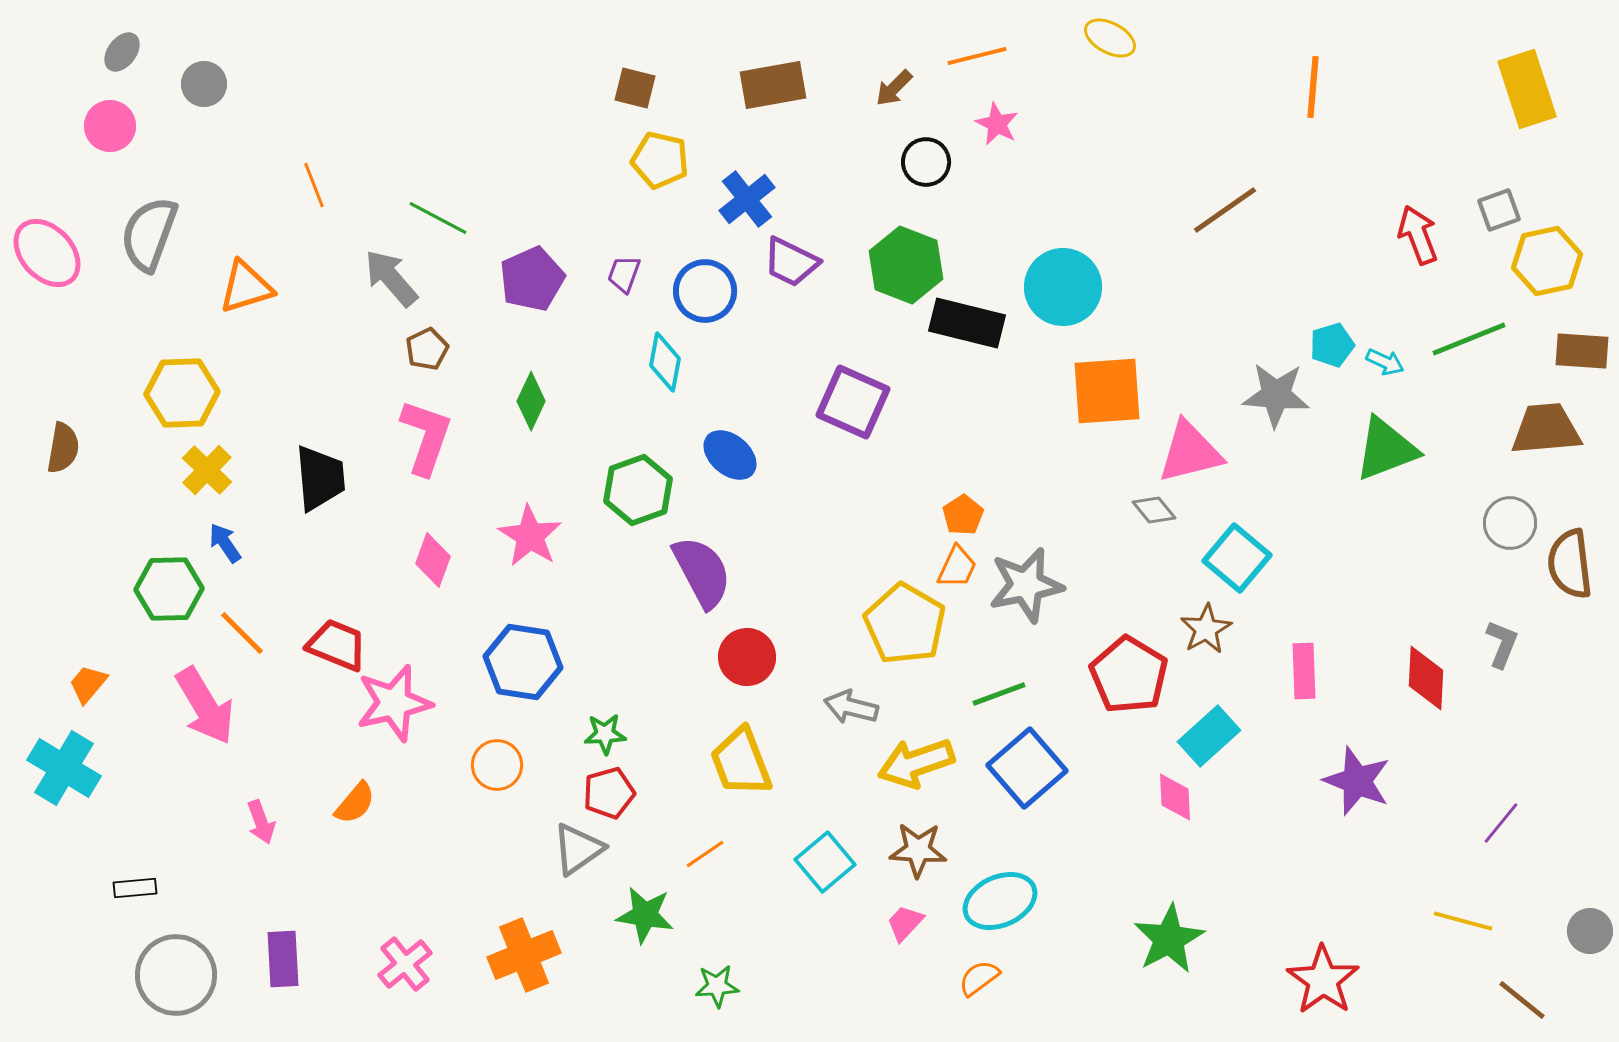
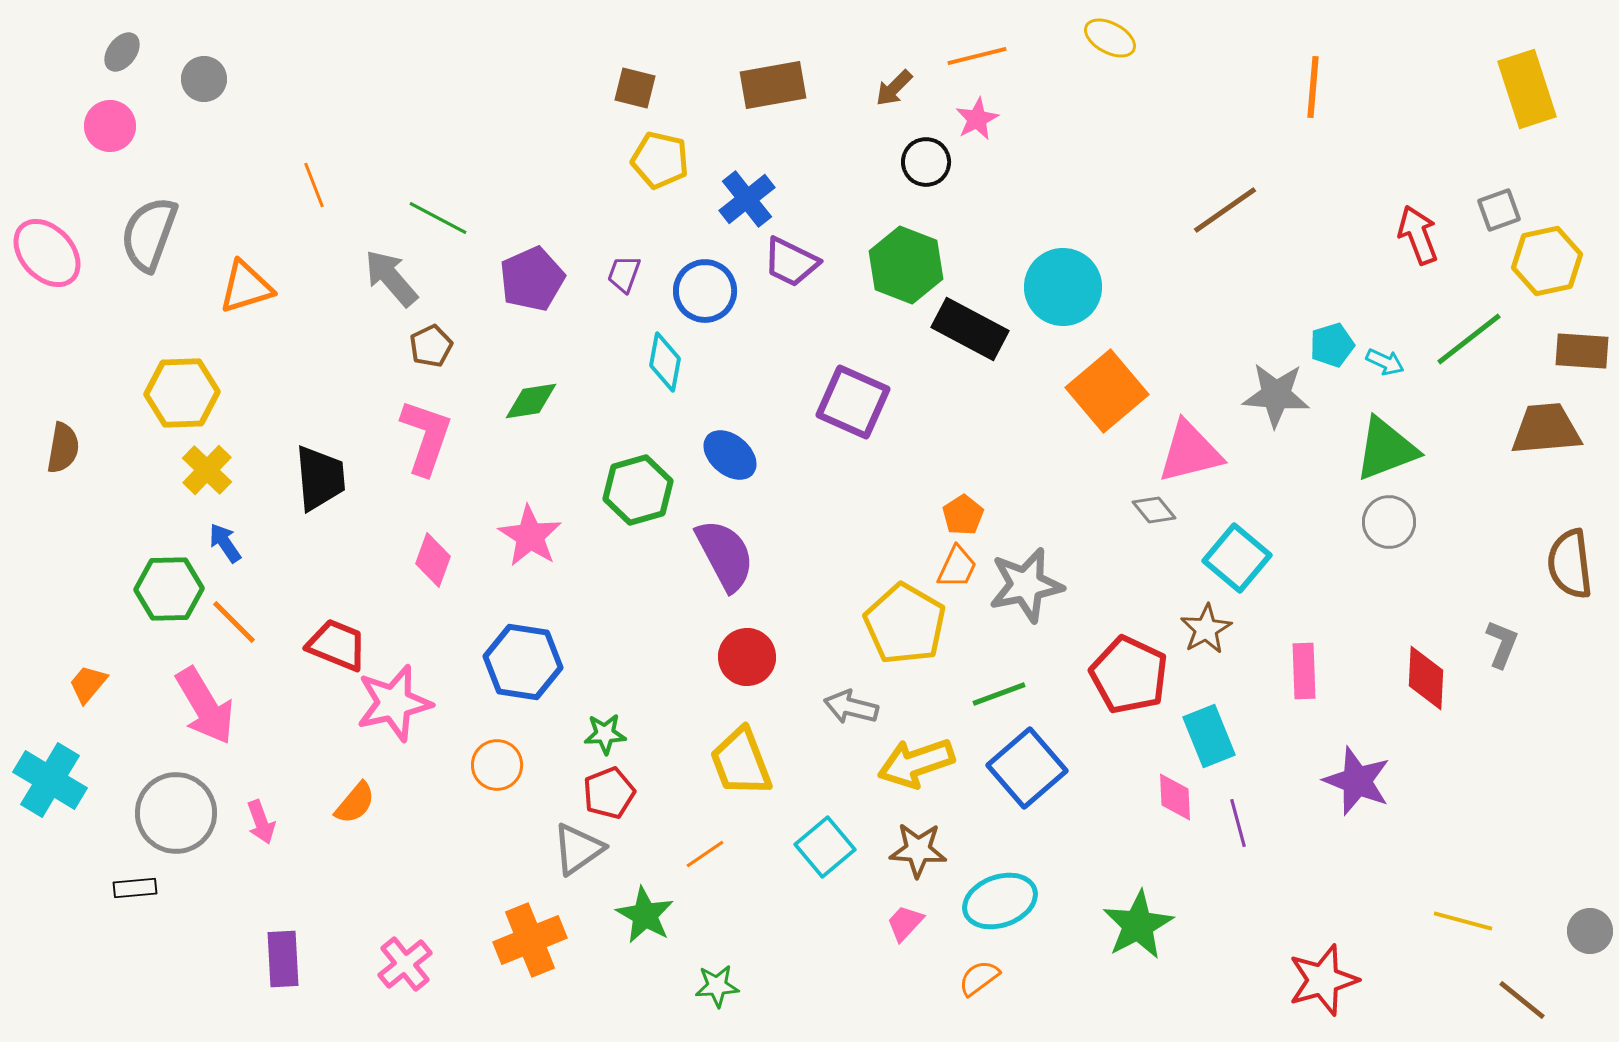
gray circle at (204, 84): moved 5 px up
pink star at (997, 124): moved 20 px left, 5 px up; rotated 18 degrees clockwise
black rectangle at (967, 323): moved 3 px right, 6 px down; rotated 14 degrees clockwise
green line at (1469, 339): rotated 16 degrees counterclockwise
brown pentagon at (427, 349): moved 4 px right, 3 px up
orange square at (1107, 391): rotated 36 degrees counterclockwise
green diamond at (531, 401): rotated 56 degrees clockwise
green hexagon at (638, 490): rotated 4 degrees clockwise
gray circle at (1510, 523): moved 121 px left, 1 px up
purple semicircle at (702, 572): moved 23 px right, 17 px up
orange line at (242, 633): moved 8 px left, 11 px up
red pentagon at (1129, 675): rotated 6 degrees counterclockwise
cyan rectangle at (1209, 736): rotated 70 degrees counterclockwise
cyan cross at (64, 768): moved 14 px left, 12 px down
red pentagon at (609, 793): rotated 6 degrees counterclockwise
purple line at (1501, 823): moved 263 px left; rotated 54 degrees counterclockwise
cyan square at (825, 862): moved 15 px up
cyan ellipse at (1000, 901): rotated 4 degrees clockwise
green star at (645, 915): rotated 20 degrees clockwise
green star at (1169, 939): moved 31 px left, 14 px up
orange cross at (524, 955): moved 6 px right, 15 px up
gray circle at (176, 975): moved 162 px up
red star at (1323, 980): rotated 20 degrees clockwise
